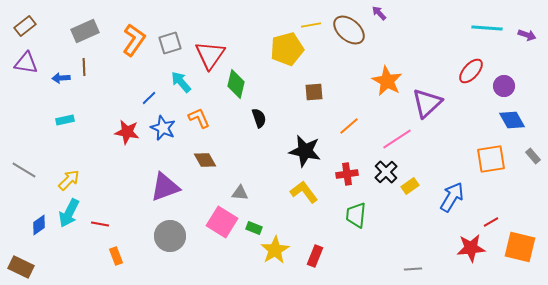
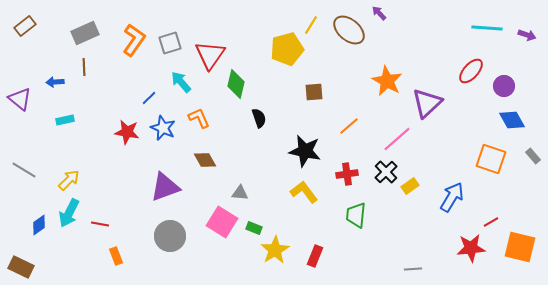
yellow line at (311, 25): rotated 48 degrees counterclockwise
gray rectangle at (85, 31): moved 2 px down
purple triangle at (26, 63): moved 6 px left, 36 px down; rotated 30 degrees clockwise
blue arrow at (61, 78): moved 6 px left, 4 px down
pink line at (397, 139): rotated 8 degrees counterclockwise
orange square at (491, 159): rotated 28 degrees clockwise
